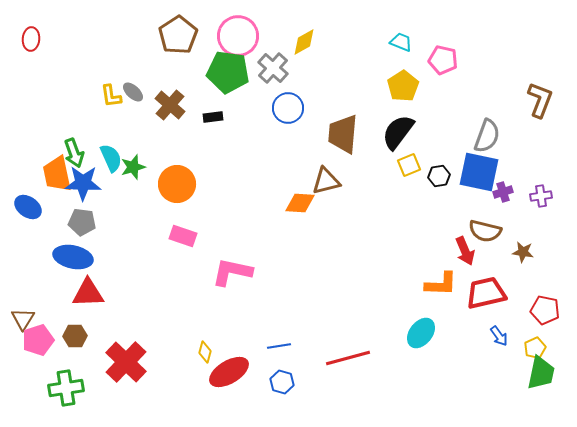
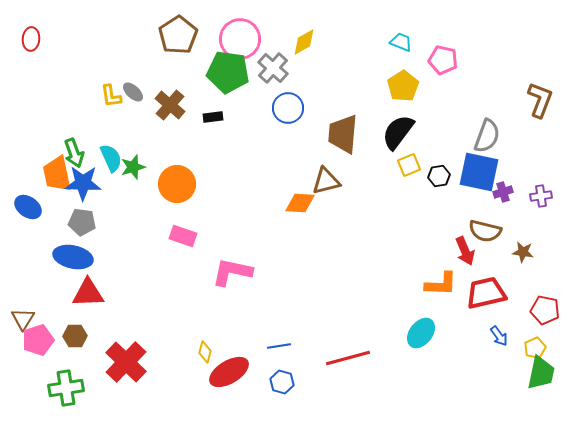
pink circle at (238, 36): moved 2 px right, 3 px down
